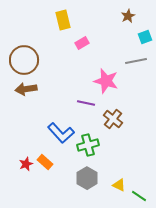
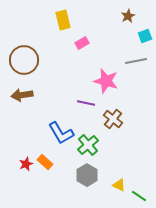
cyan square: moved 1 px up
brown arrow: moved 4 px left, 6 px down
blue L-shape: rotated 12 degrees clockwise
green cross: rotated 25 degrees counterclockwise
gray hexagon: moved 3 px up
